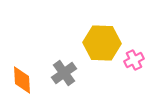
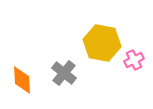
yellow hexagon: rotated 9 degrees clockwise
gray cross: rotated 15 degrees counterclockwise
